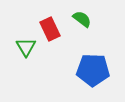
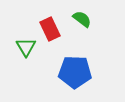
blue pentagon: moved 18 px left, 2 px down
